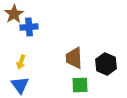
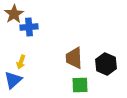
blue triangle: moved 7 px left, 5 px up; rotated 24 degrees clockwise
